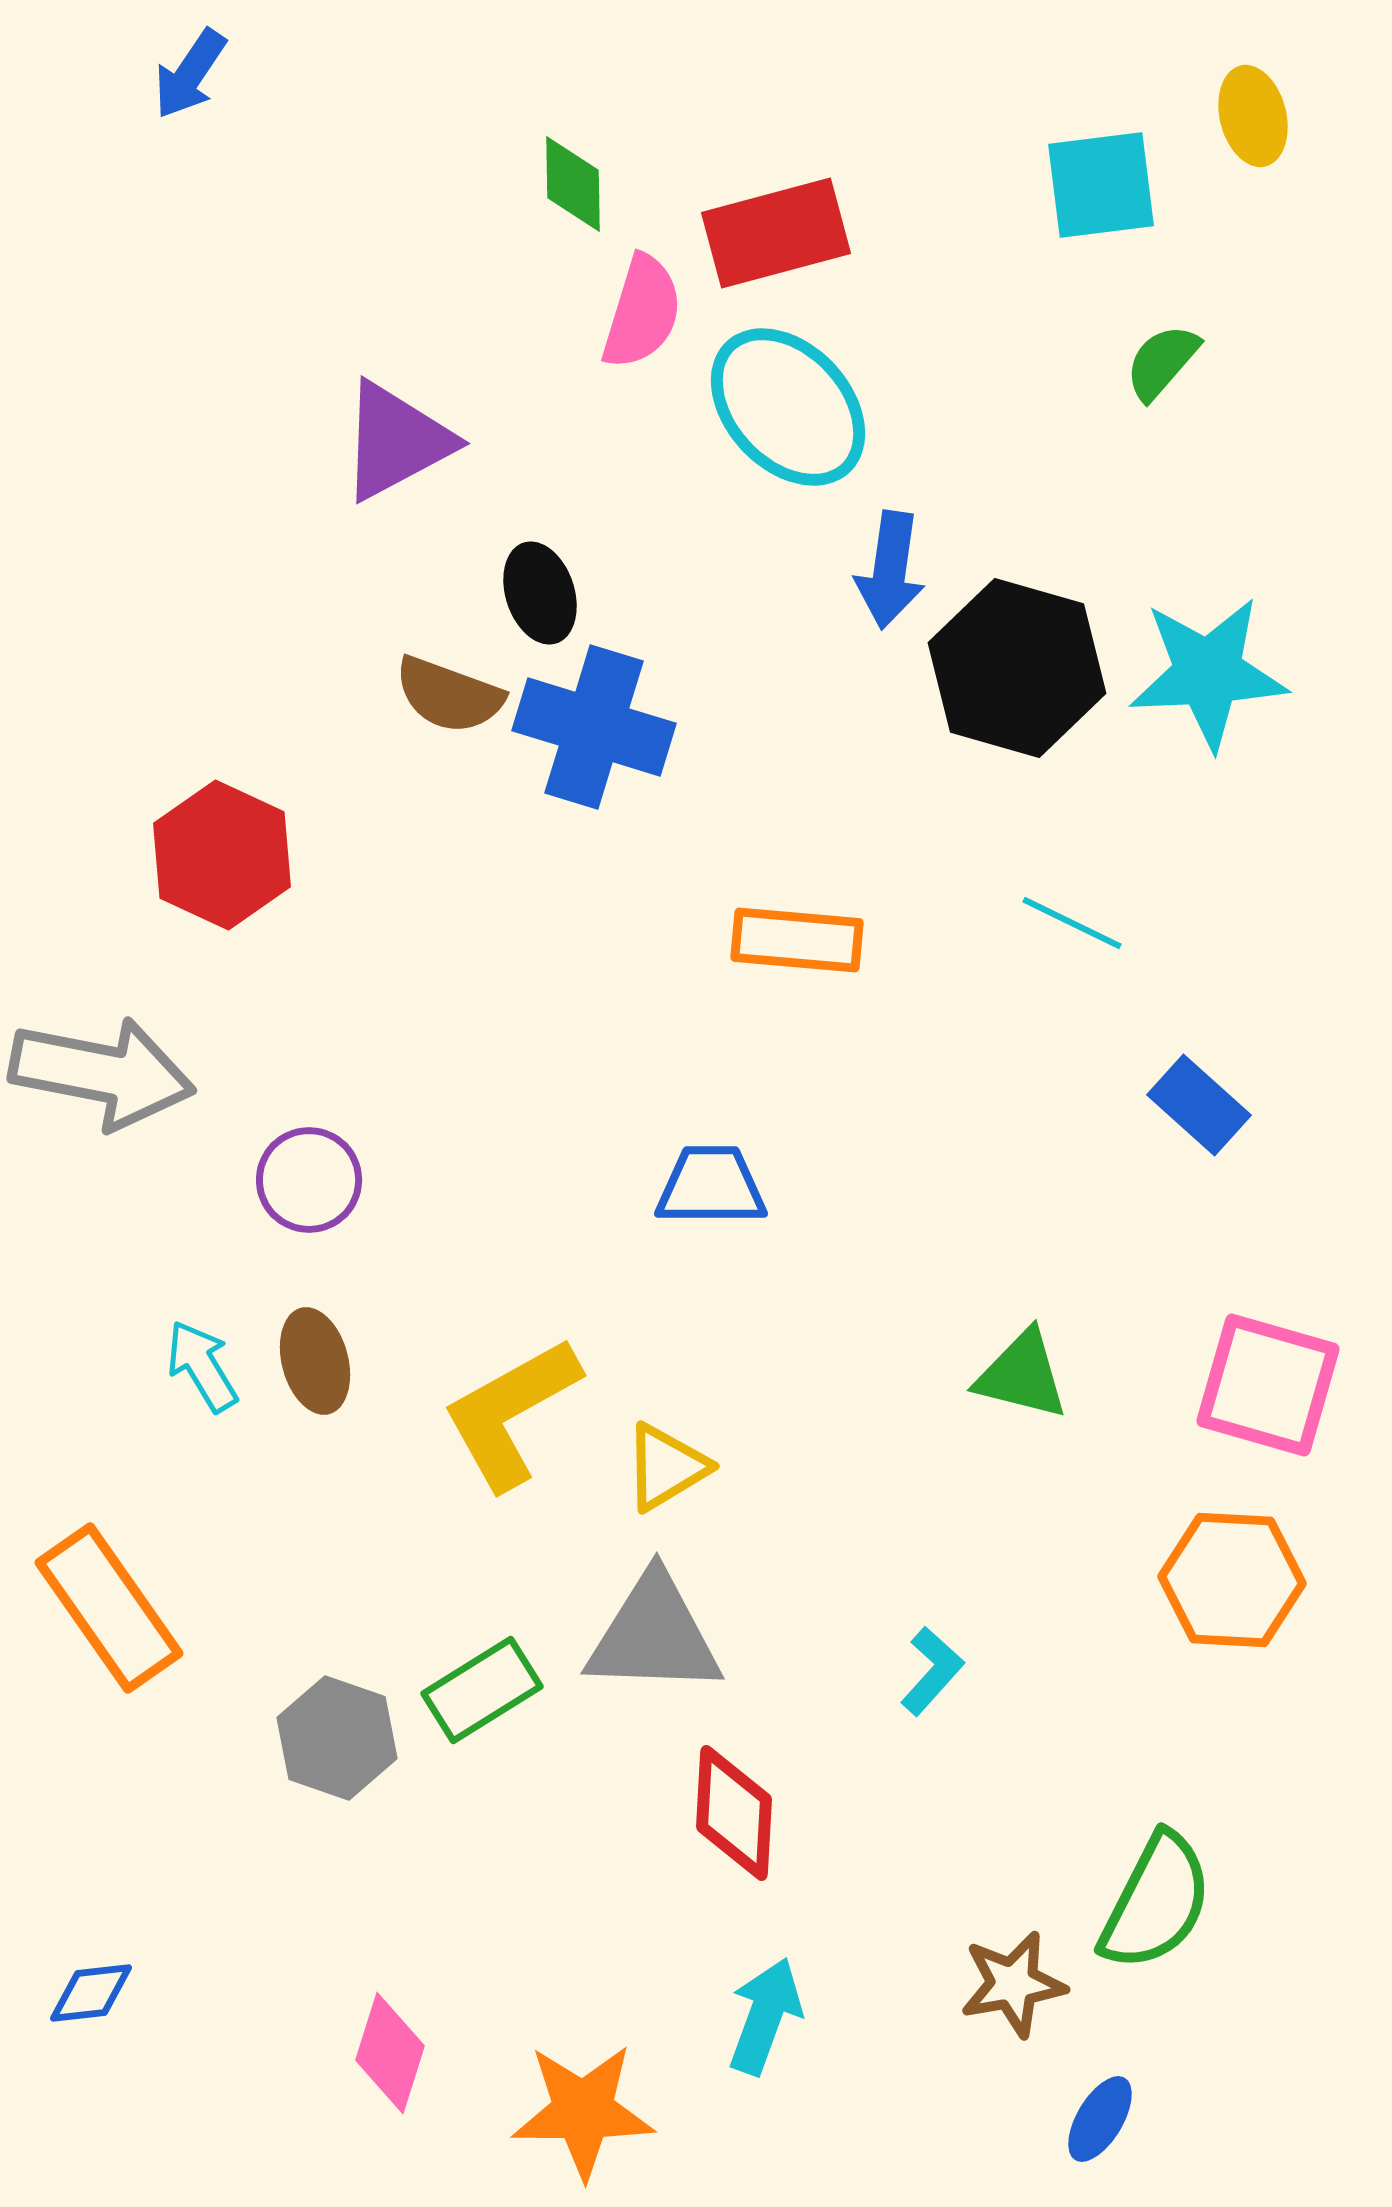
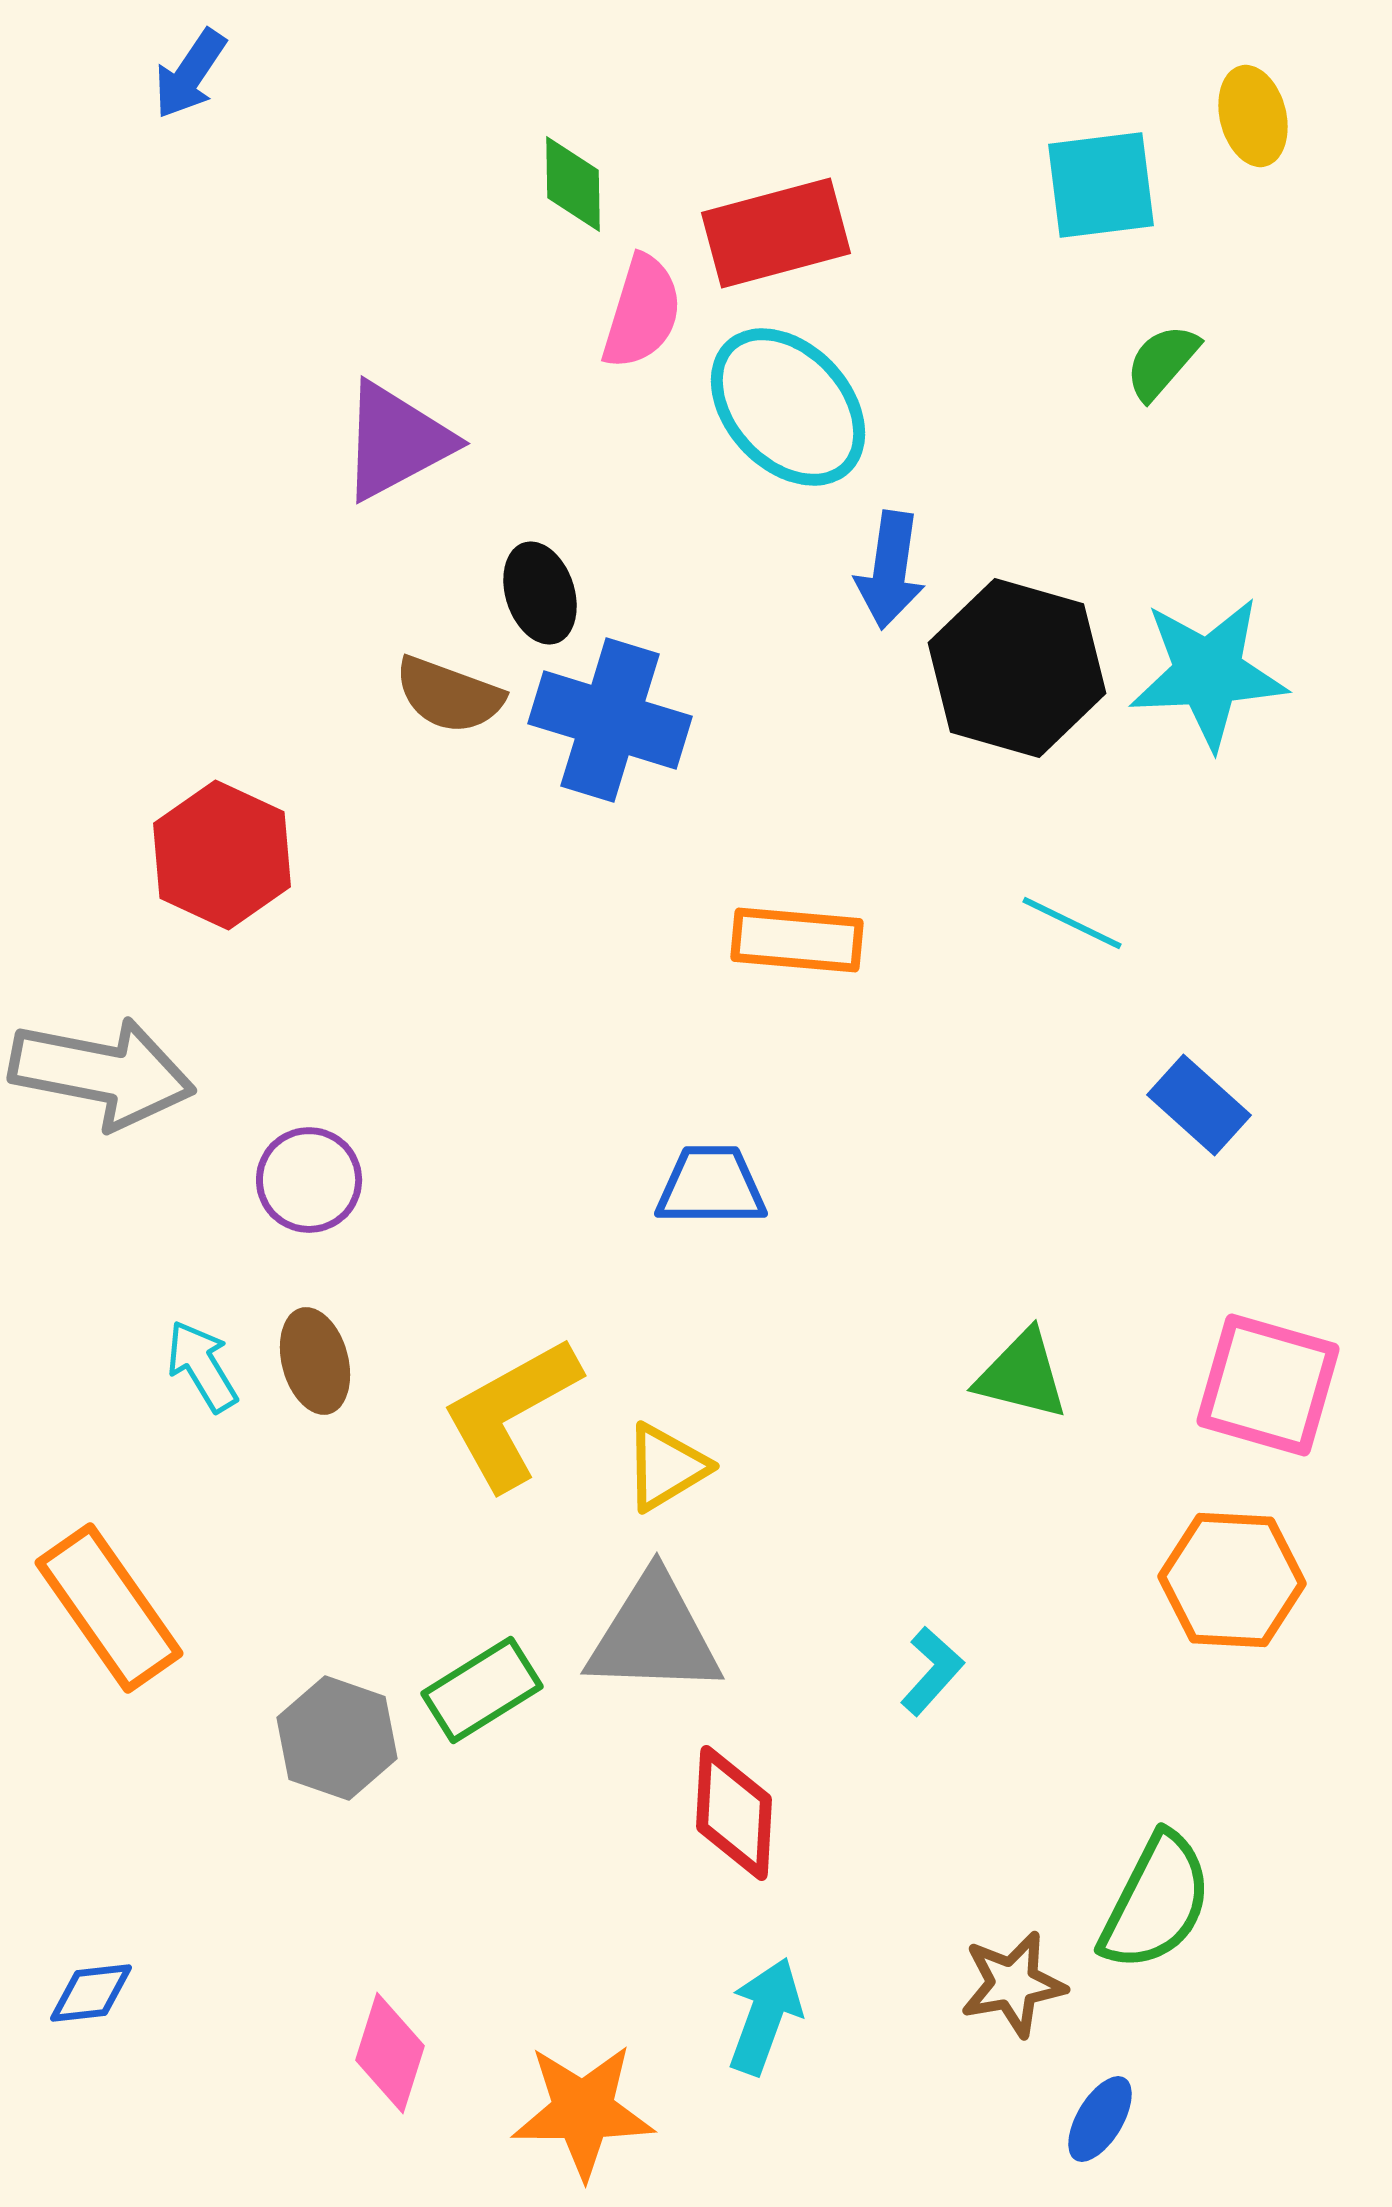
blue cross at (594, 727): moved 16 px right, 7 px up
